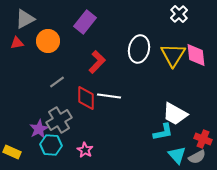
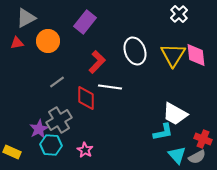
gray triangle: moved 1 px right, 1 px up
white ellipse: moved 4 px left, 2 px down; rotated 32 degrees counterclockwise
white line: moved 1 px right, 9 px up
